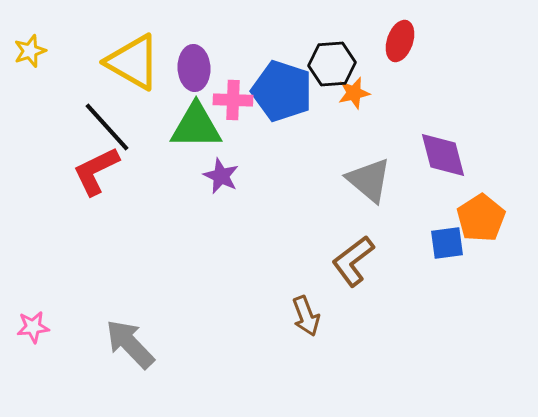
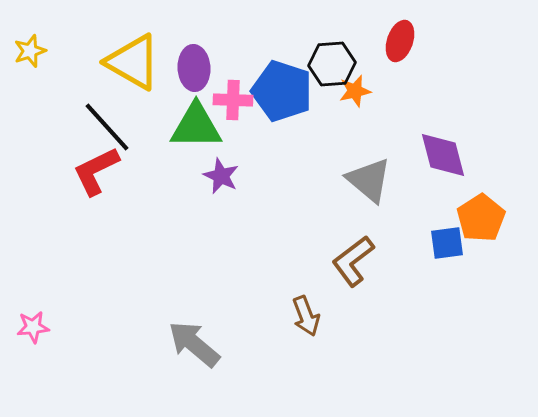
orange star: moved 1 px right, 2 px up
gray arrow: moved 64 px right; rotated 6 degrees counterclockwise
